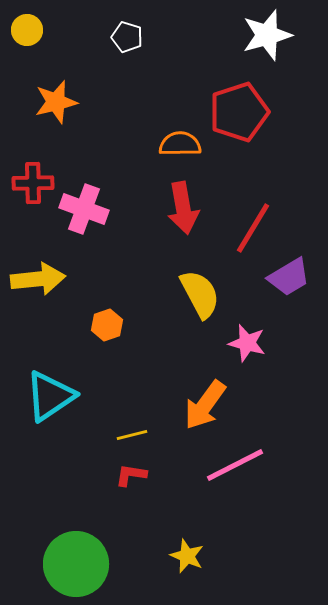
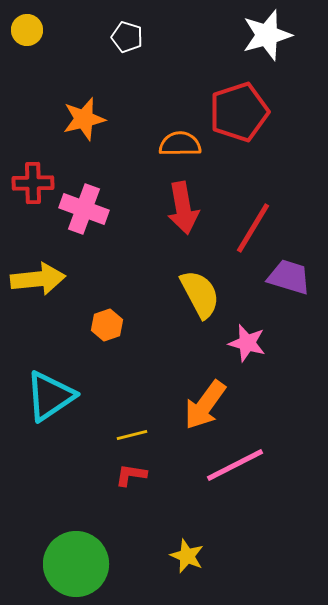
orange star: moved 28 px right, 17 px down
purple trapezoid: rotated 132 degrees counterclockwise
